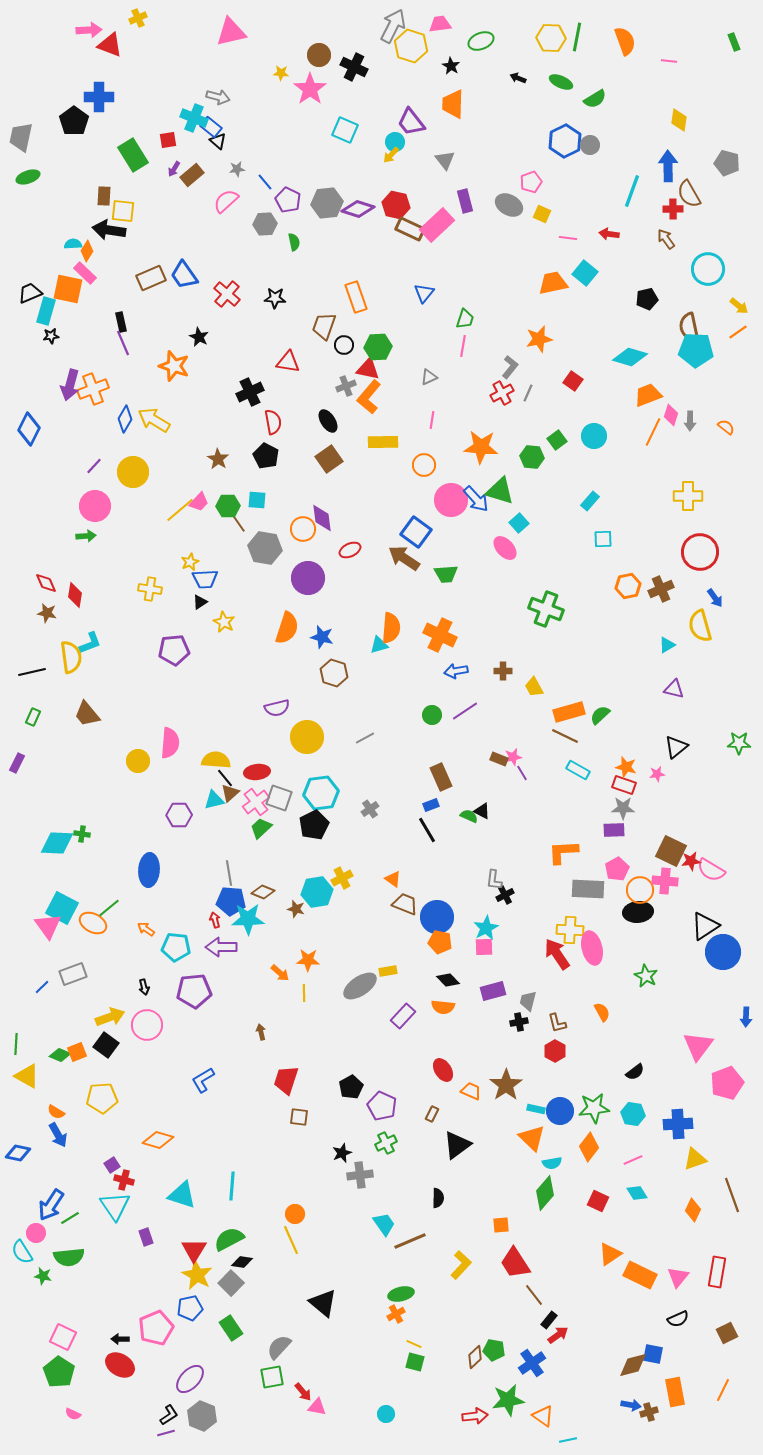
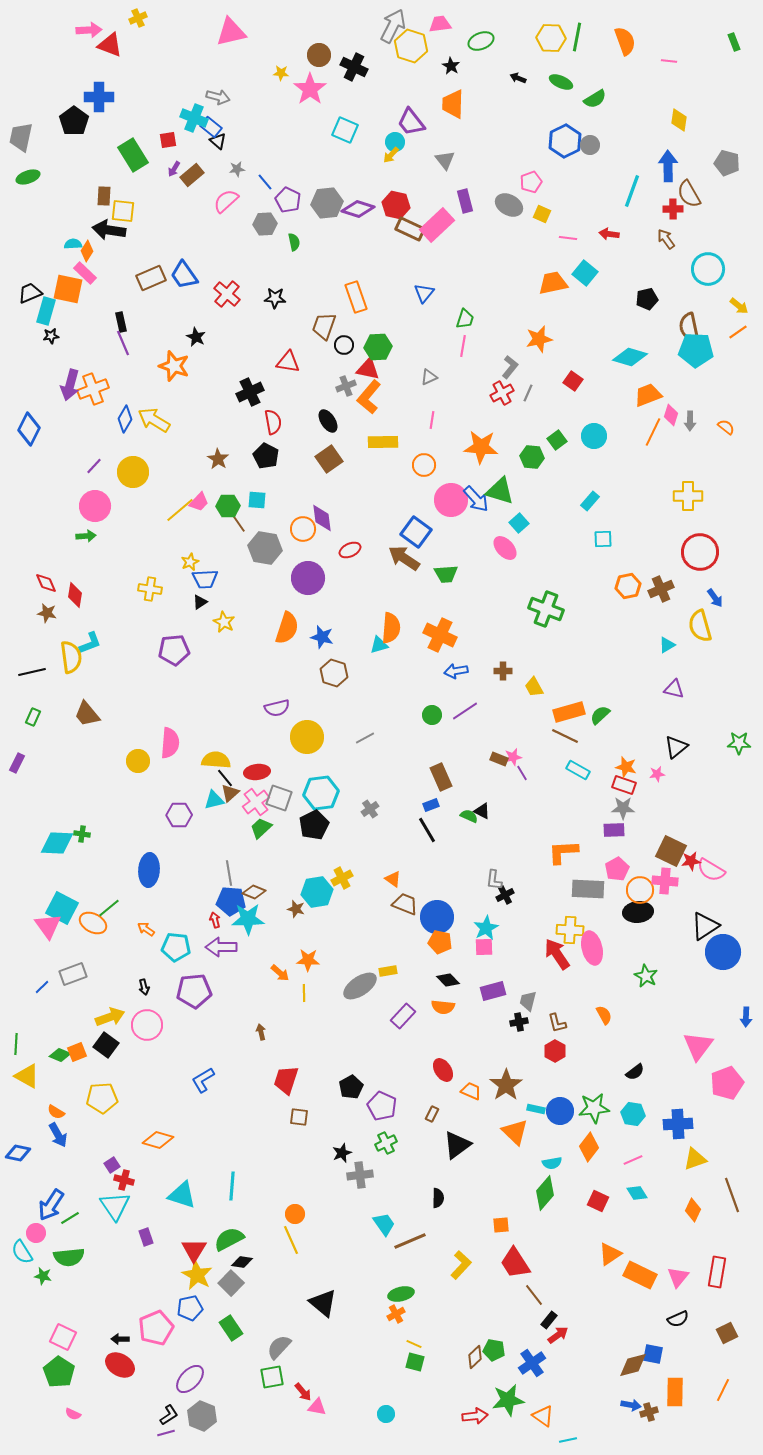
black star at (199, 337): moved 3 px left
brown diamond at (263, 892): moved 9 px left
orange semicircle at (602, 1012): moved 2 px right, 3 px down
orange triangle at (532, 1138): moved 17 px left, 6 px up
orange rectangle at (675, 1392): rotated 12 degrees clockwise
